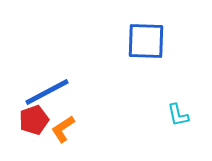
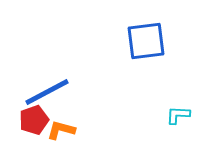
blue square: rotated 9 degrees counterclockwise
cyan L-shape: rotated 105 degrees clockwise
orange L-shape: moved 2 px left, 1 px down; rotated 48 degrees clockwise
